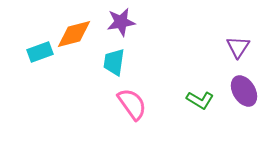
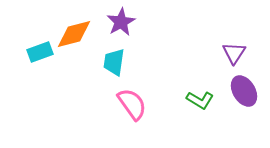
purple star: rotated 20 degrees counterclockwise
purple triangle: moved 4 px left, 6 px down
